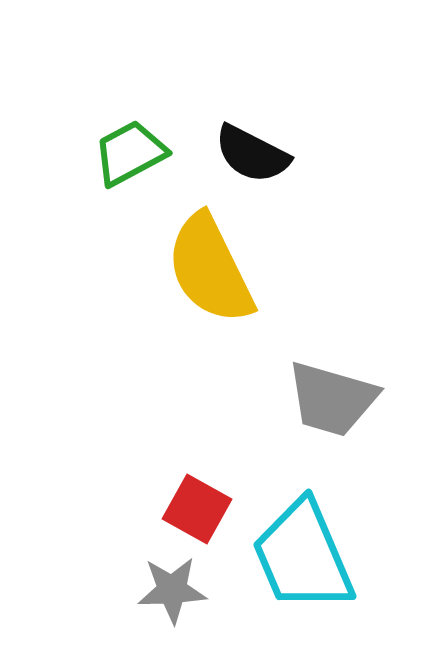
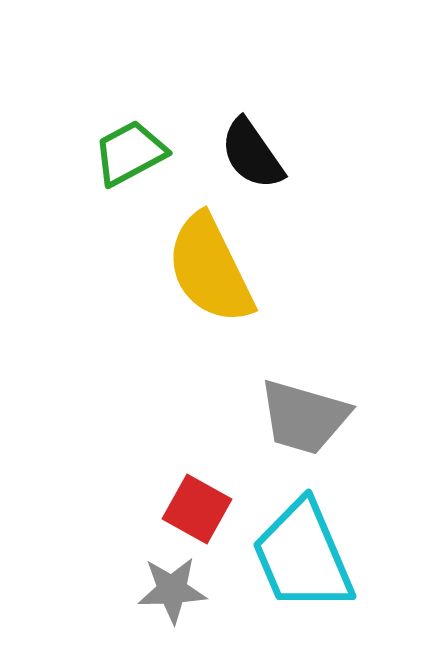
black semicircle: rotated 28 degrees clockwise
gray trapezoid: moved 28 px left, 18 px down
